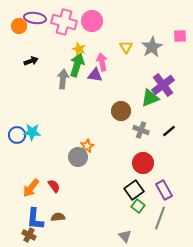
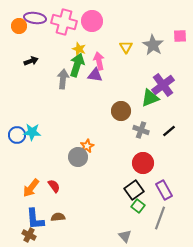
gray star: moved 1 px right, 2 px up; rotated 10 degrees counterclockwise
pink arrow: moved 3 px left, 1 px up
blue L-shape: rotated 10 degrees counterclockwise
